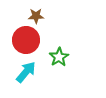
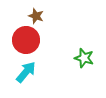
brown star: rotated 21 degrees clockwise
green star: moved 25 px right, 1 px down; rotated 24 degrees counterclockwise
